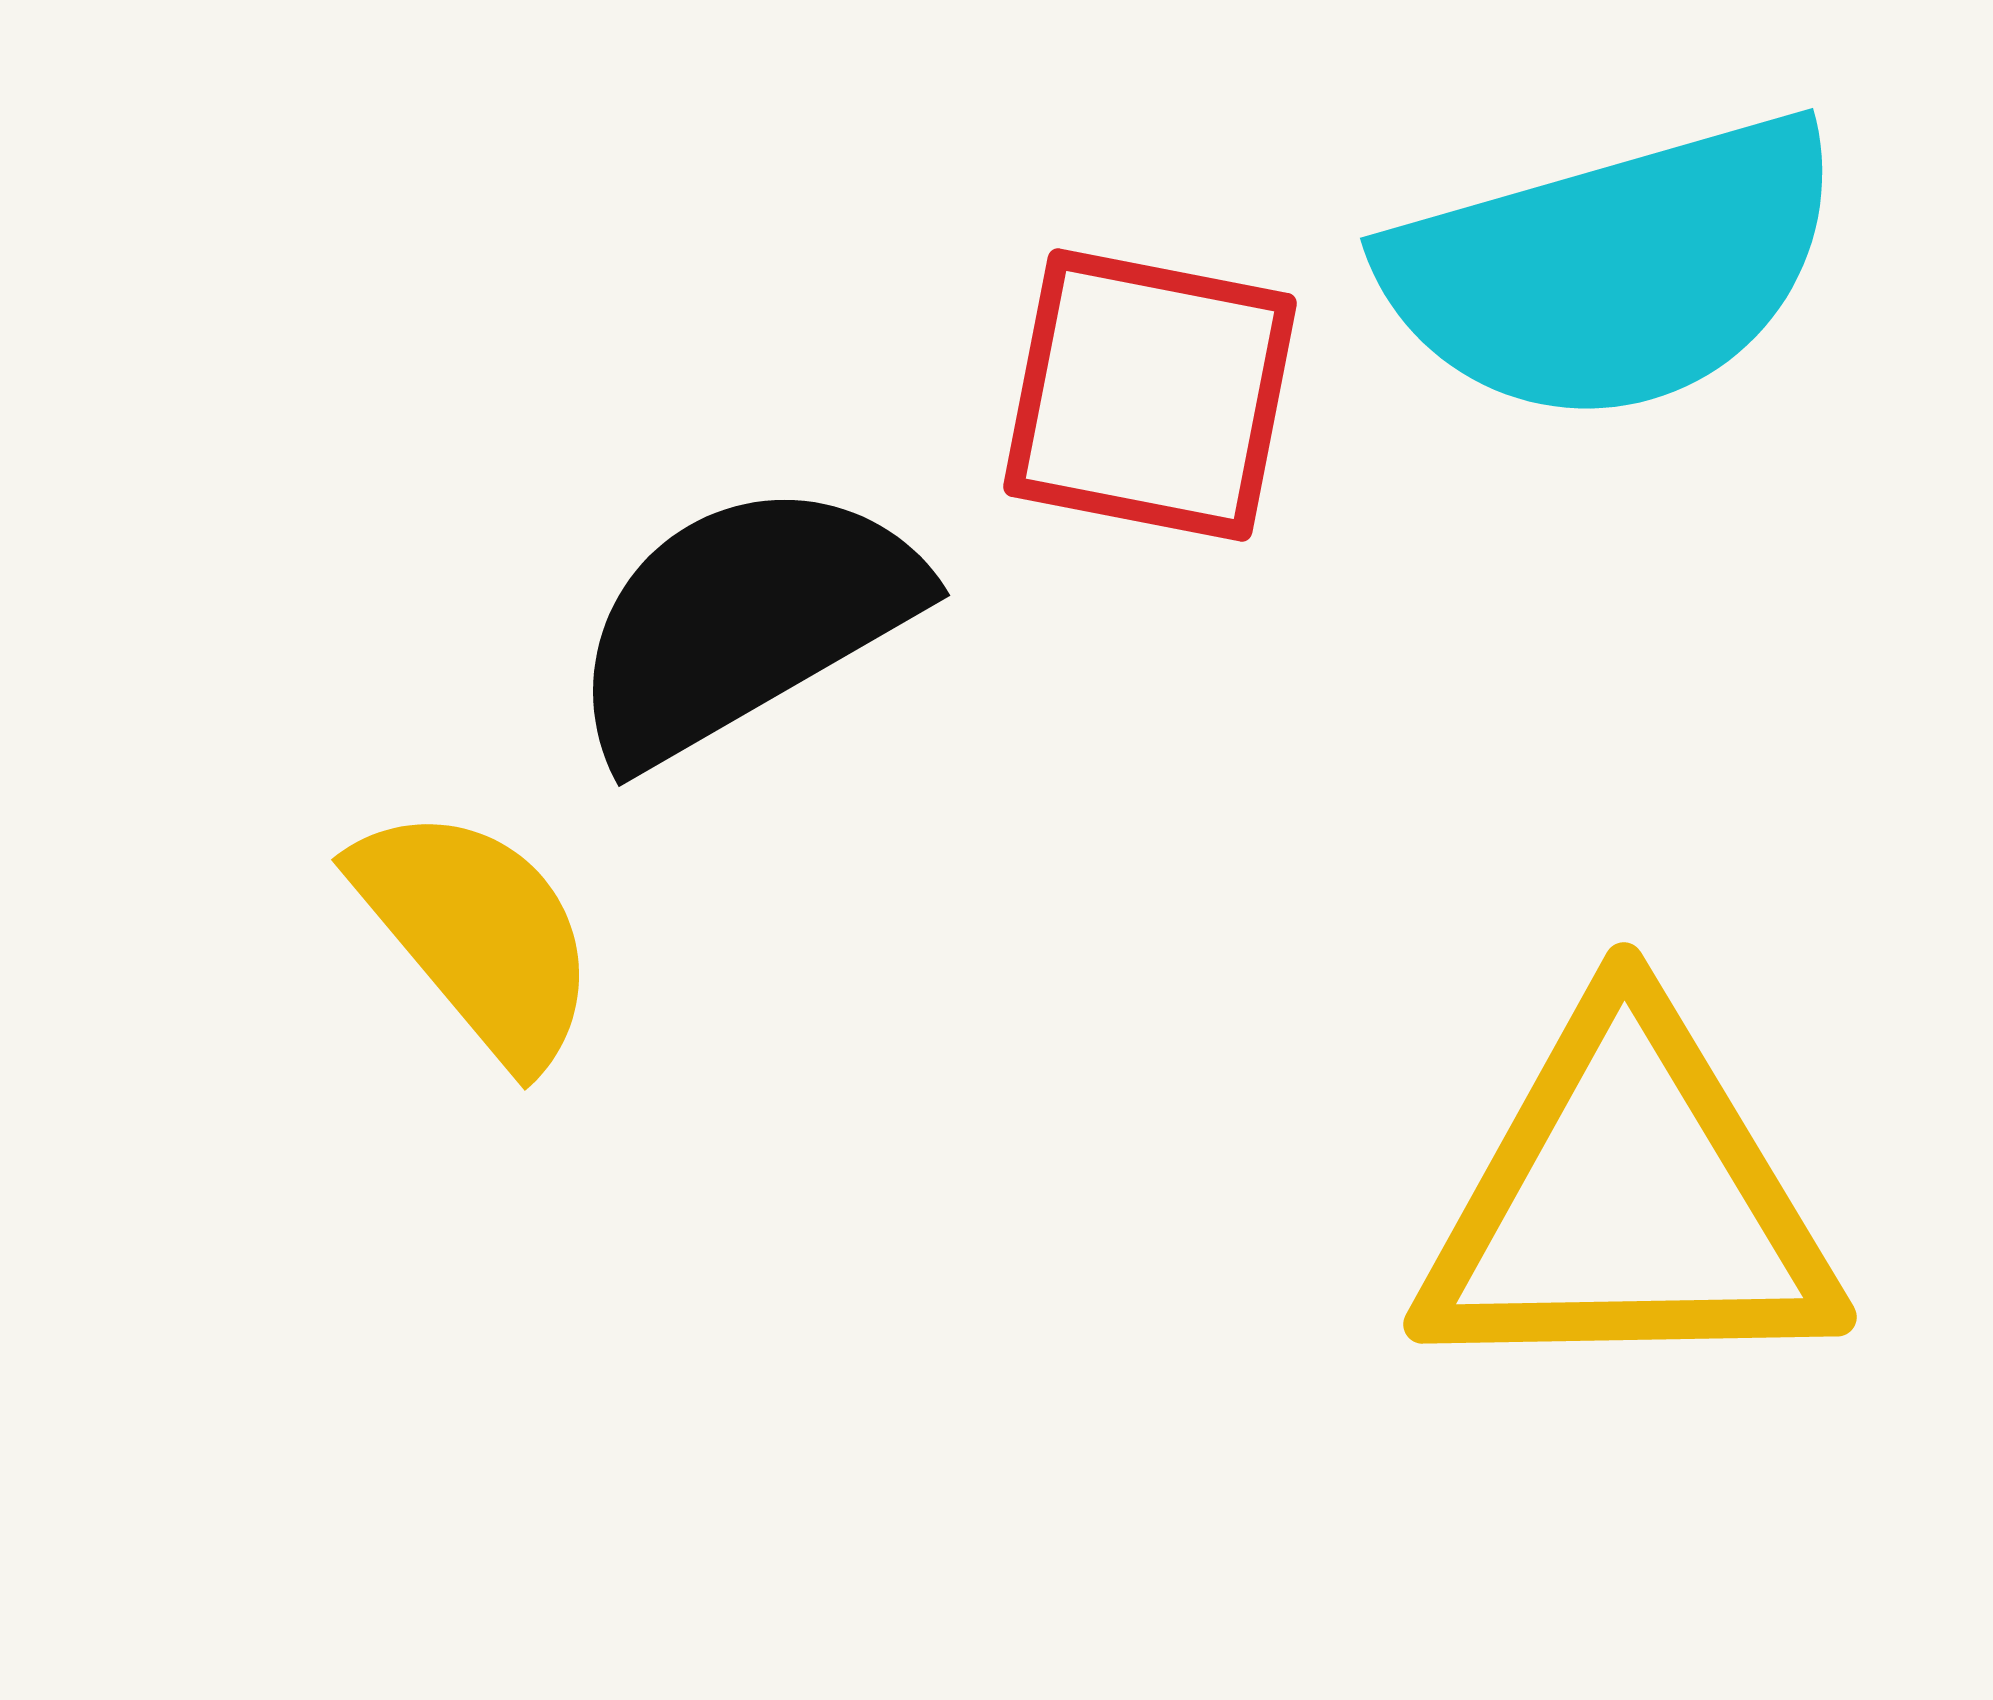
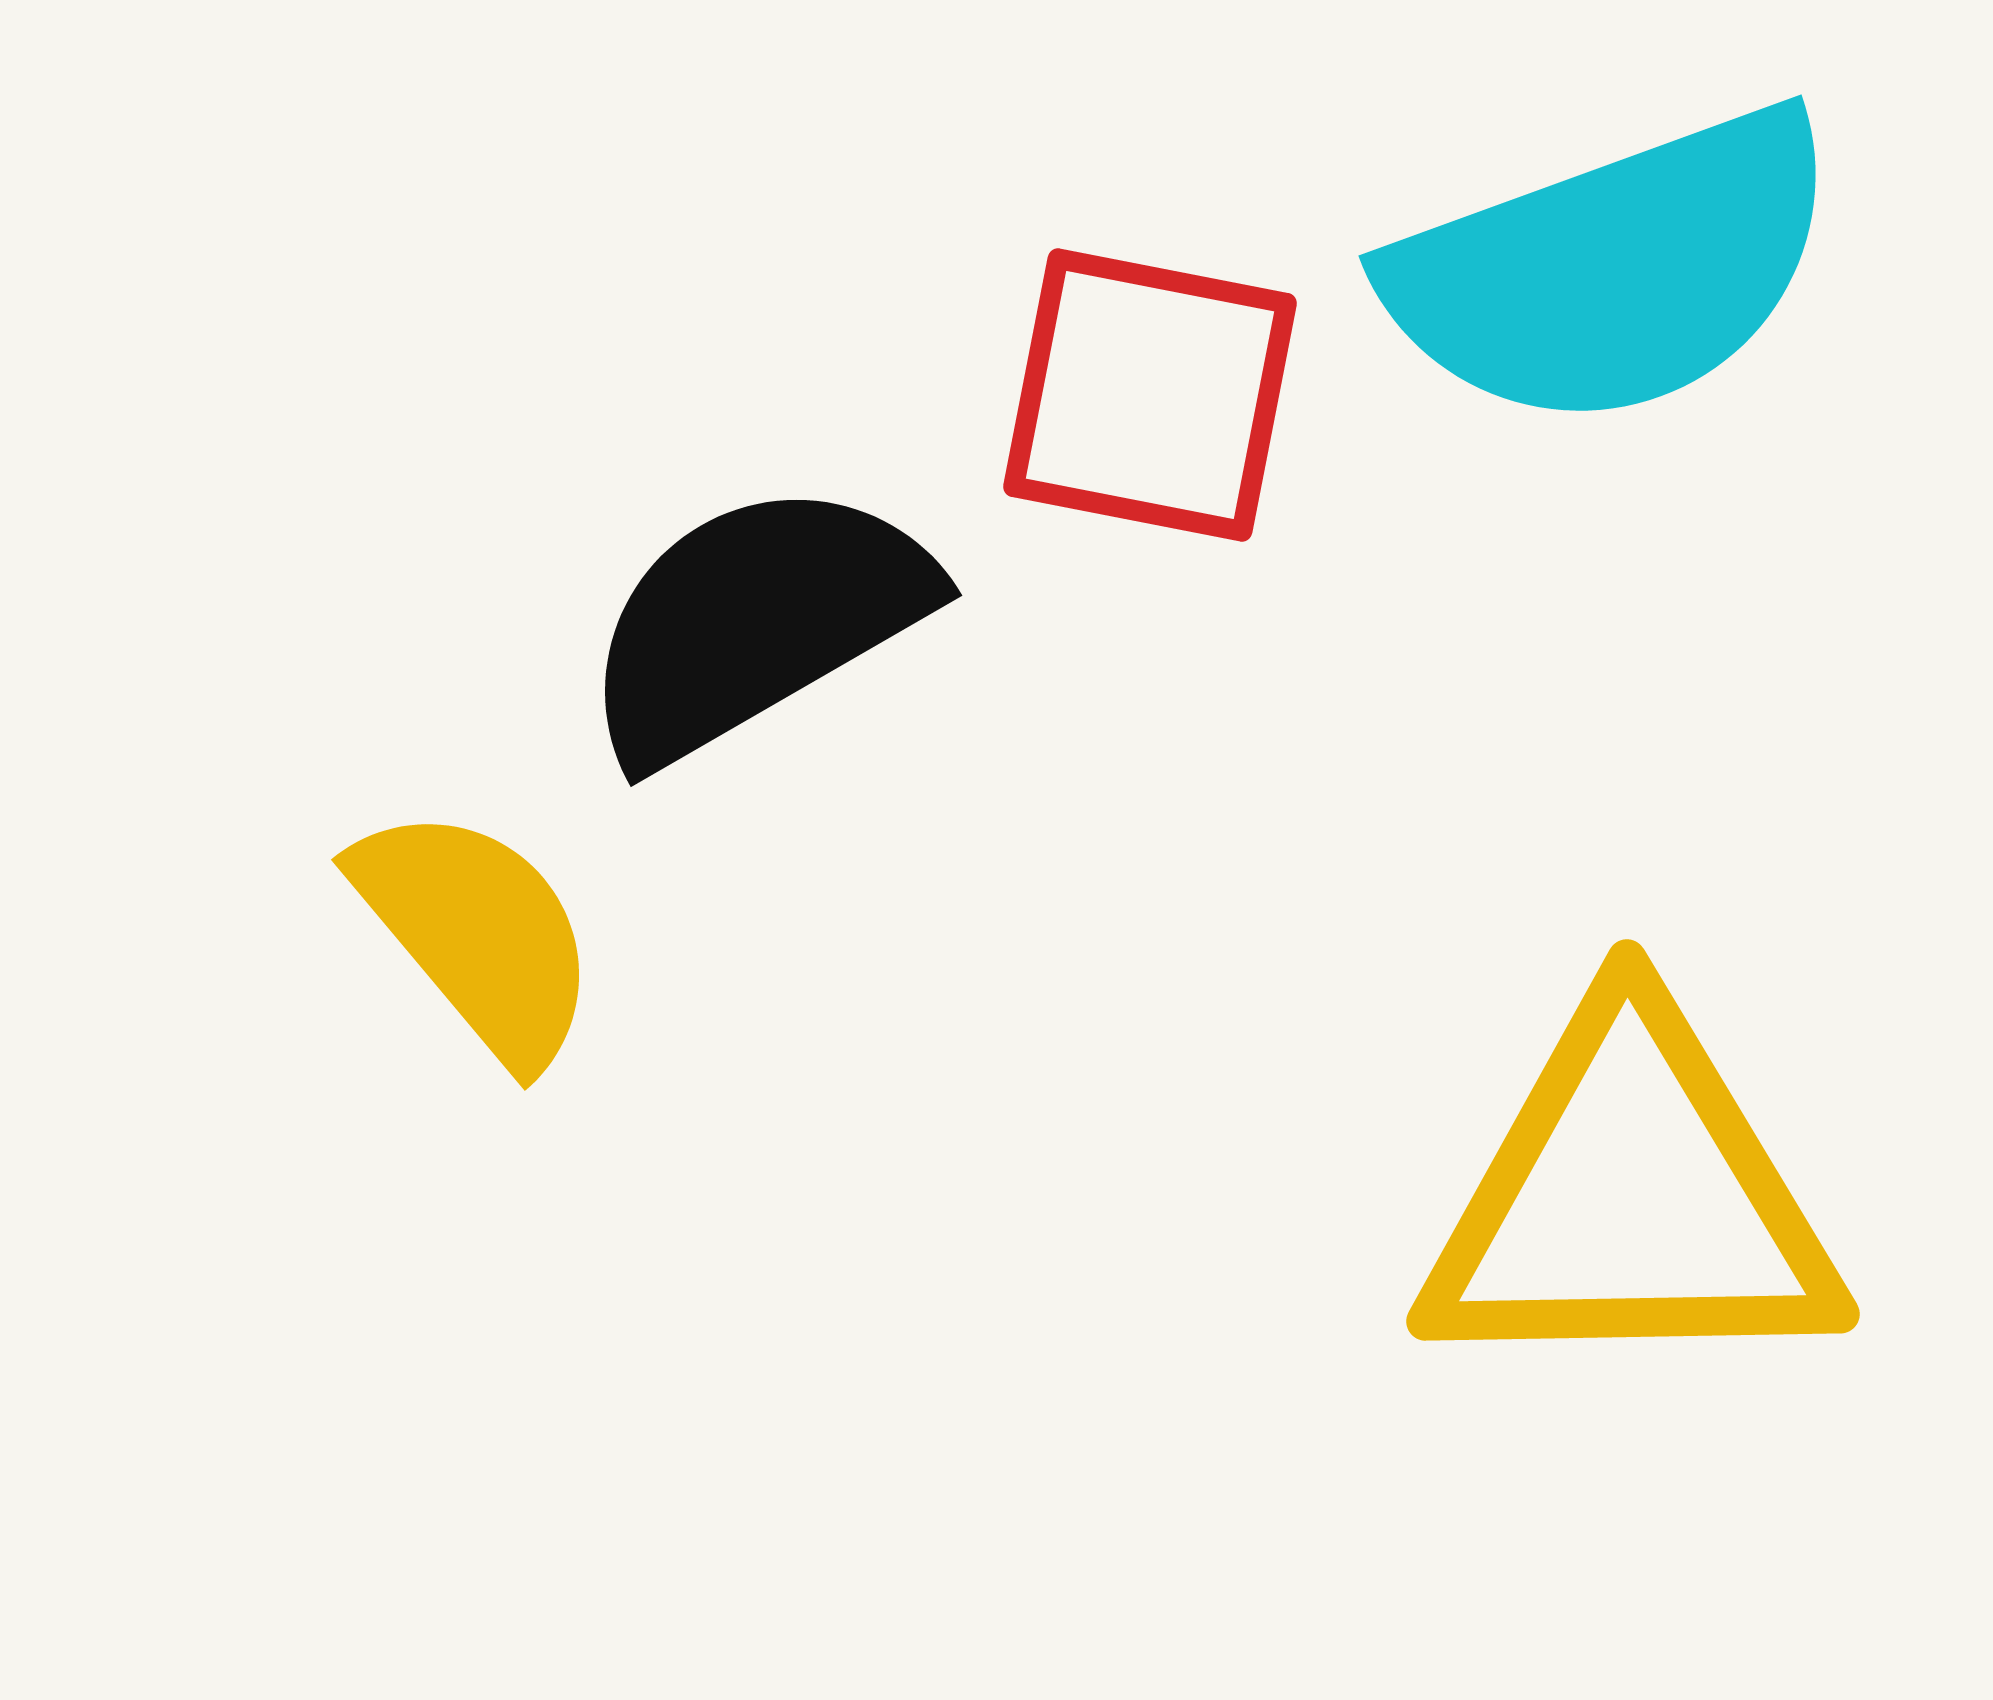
cyan semicircle: rotated 4 degrees counterclockwise
black semicircle: moved 12 px right
yellow triangle: moved 3 px right, 3 px up
